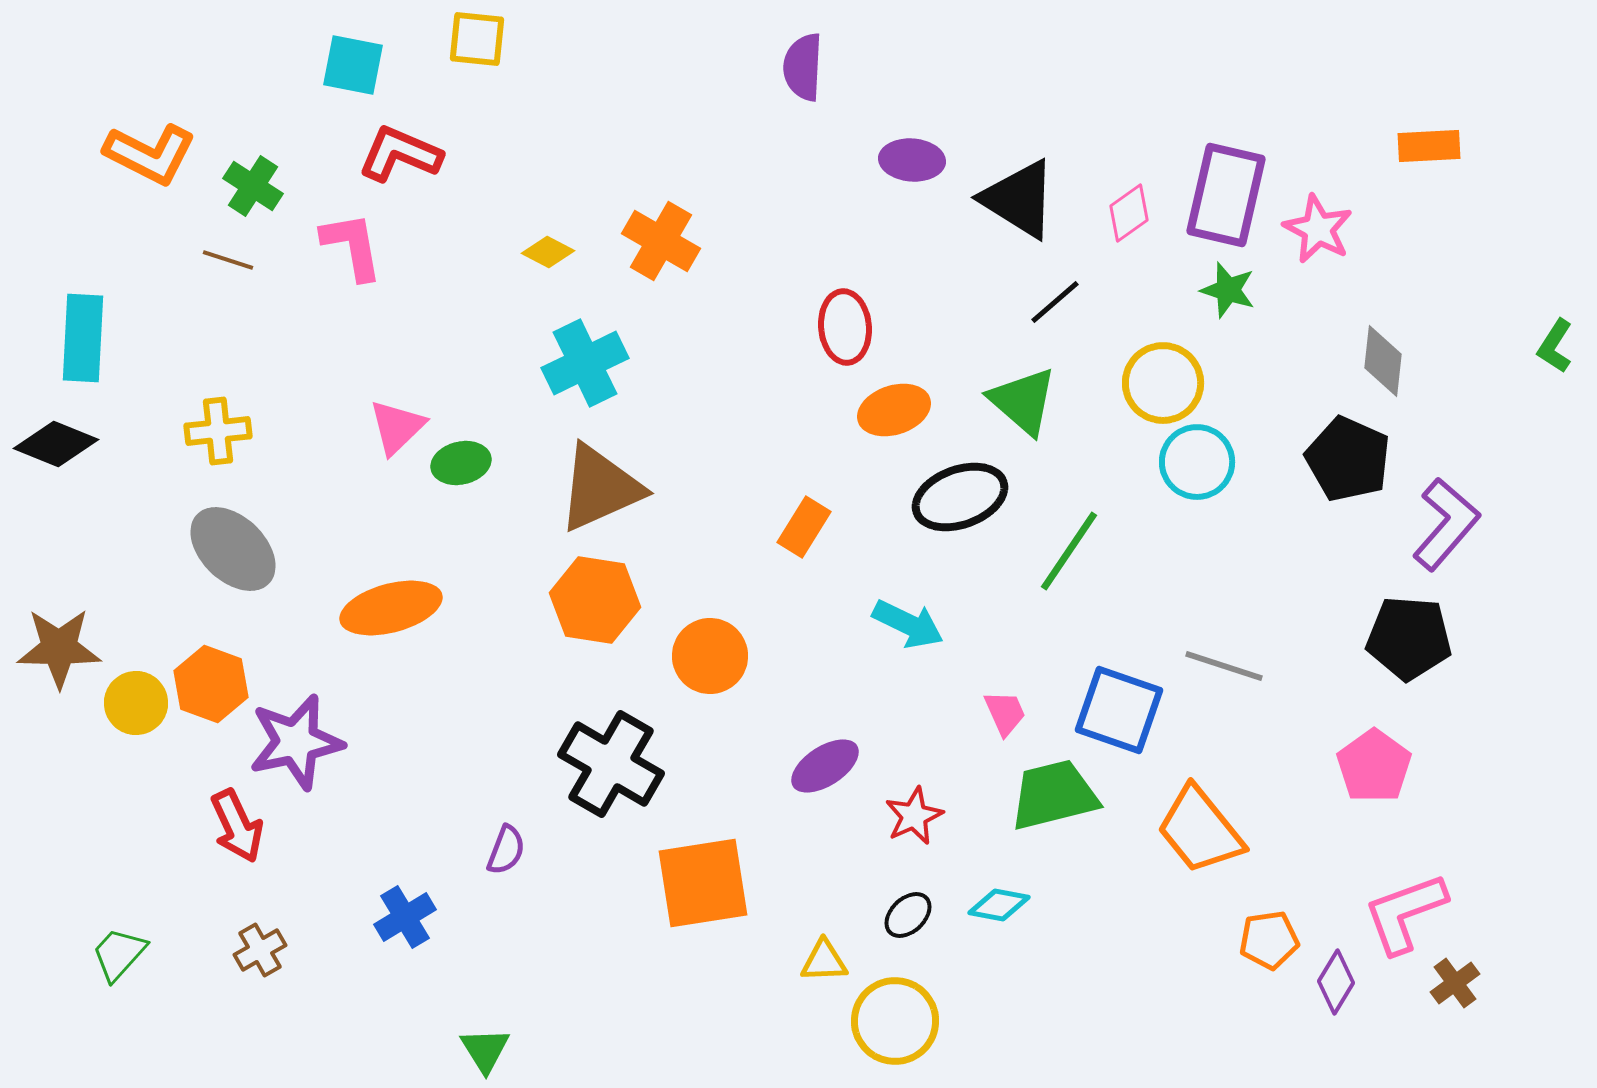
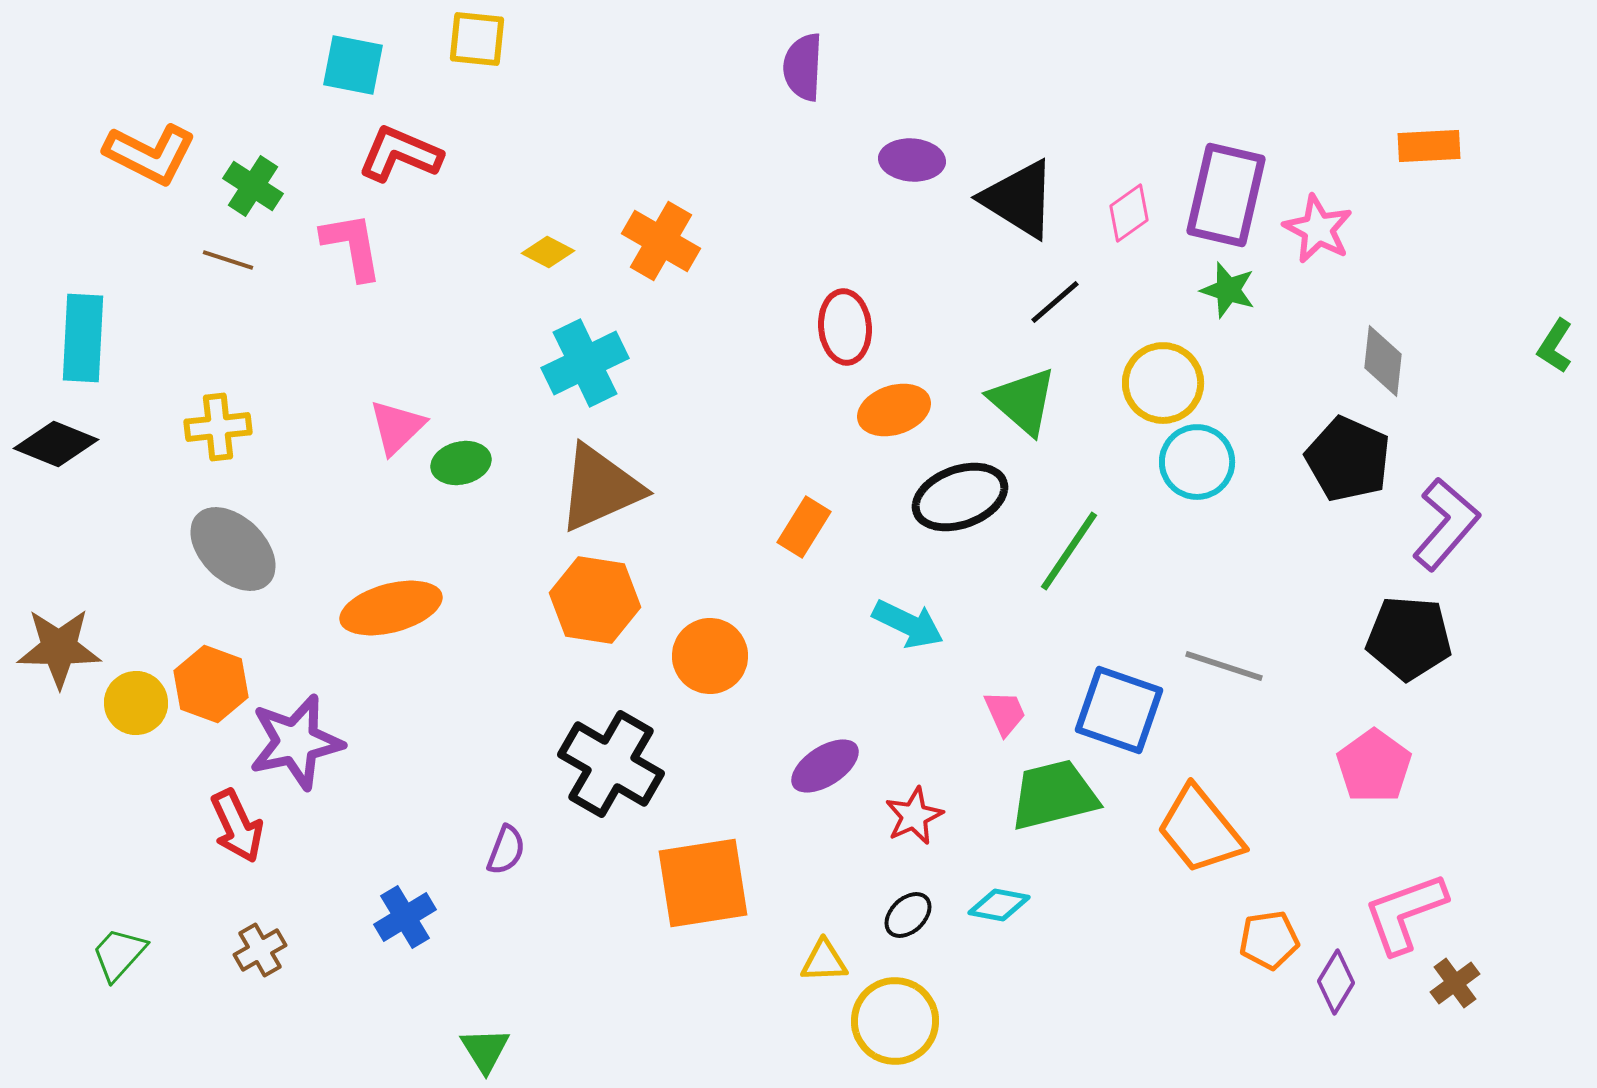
yellow cross at (218, 431): moved 4 px up
